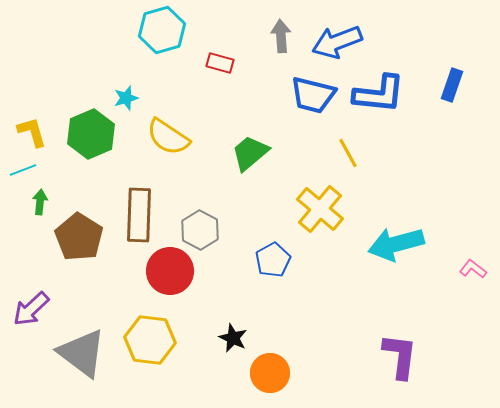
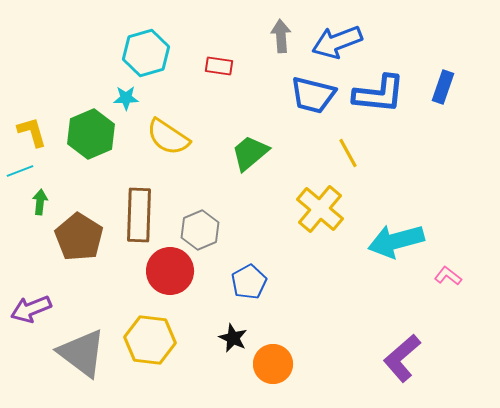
cyan hexagon: moved 16 px left, 23 px down
red rectangle: moved 1 px left, 3 px down; rotated 8 degrees counterclockwise
blue rectangle: moved 9 px left, 2 px down
cyan star: rotated 15 degrees clockwise
cyan line: moved 3 px left, 1 px down
gray hexagon: rotated 9 degrees clockwise
cyan arrow: moved 3 px up
blue pentagon: moved 24 px left, 22 px down
pink L-shape: moved 25 px left, 7 px down
purple arrow: rotated 21 degrees clockwise
purple L-shape: moved 2 px right, 2 px down; rotated 138 degrees counterclockwise
orange circle: moved 3 px right, 9 px up
